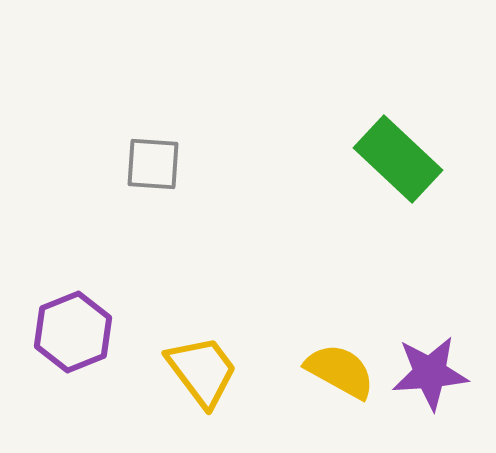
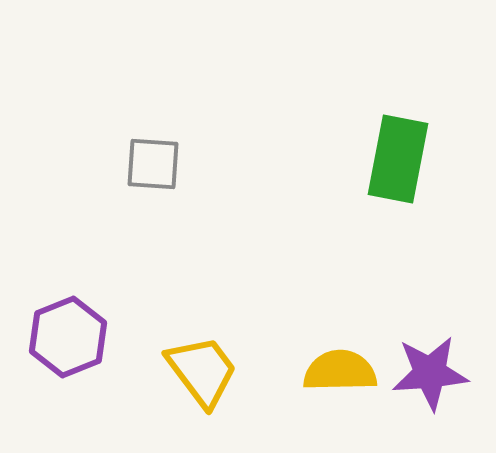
green rectangle: rotated 58 degrees clockwise
purple hexagon: moved 5 px left, 5 px down
yellow semicircle: rotated 30 degrees counterclockwise
